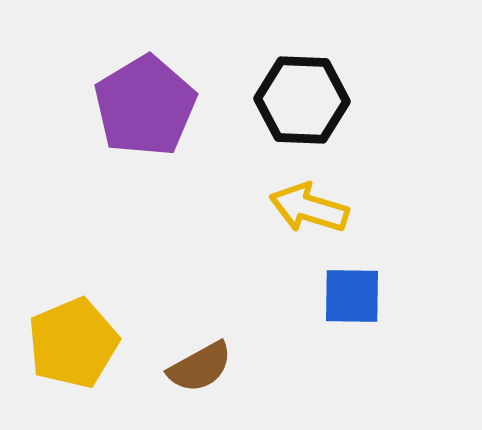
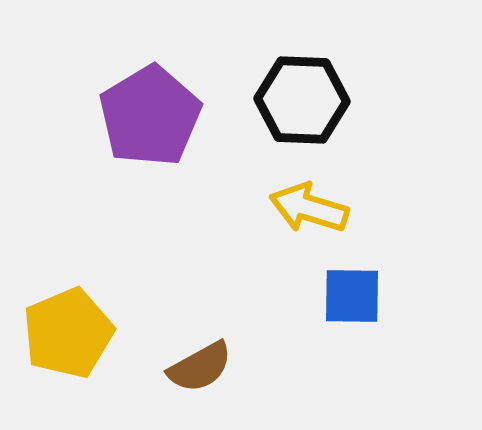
purple pentagon: moved 5 px right, 10 px down
yellow pentagon: moved 5 px left, 10 px up
